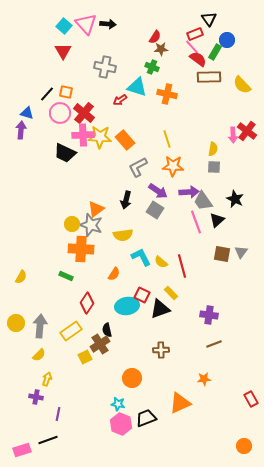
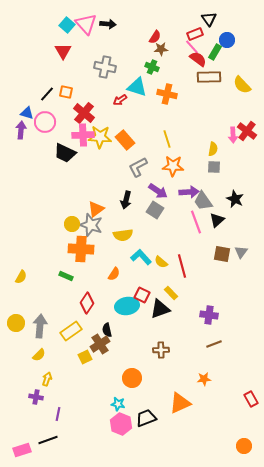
cyan square at (64, 26): moved 3 px right, 1 px up
pink circle at (60, 113): moved 15 px left, 9 px down
cyan L-shape at (141, 257): rotated 15 degrees counterclockwise
